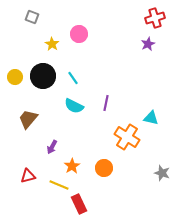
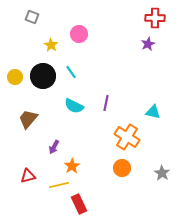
red cross: rotated 18 degrees clockwise
yellow star: moved 1 px left, 1 px down
cyan line: moved 2 px left, 6 px up
cyan triangle: moved 2 px right, 6 px up
purple arrow: moved 2 px right
orange circle: moved 18 px right
gray star: rotated 14 degrees clockwise
yellow line: rotated 36 degrees counterclockwise
